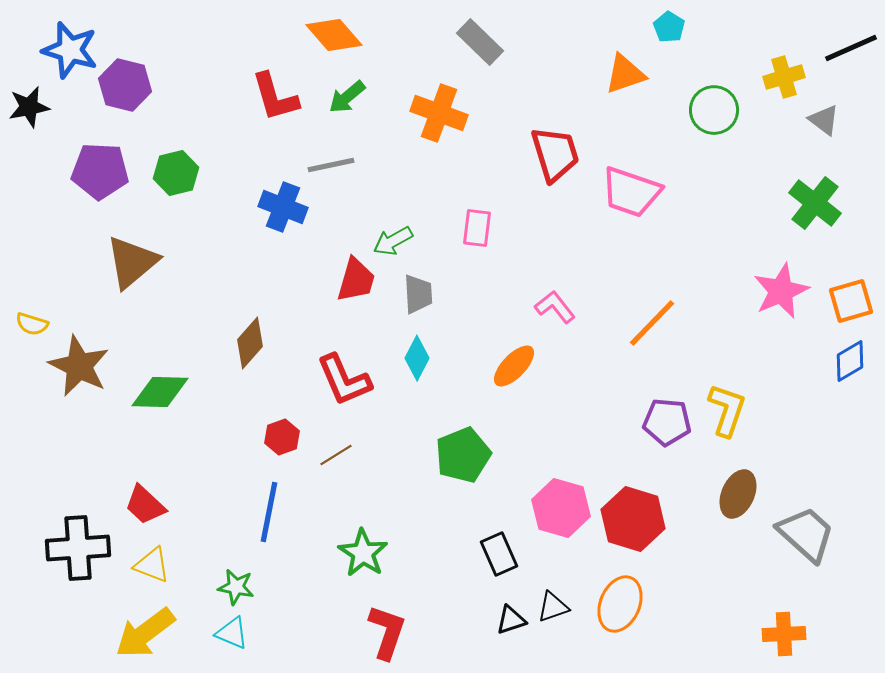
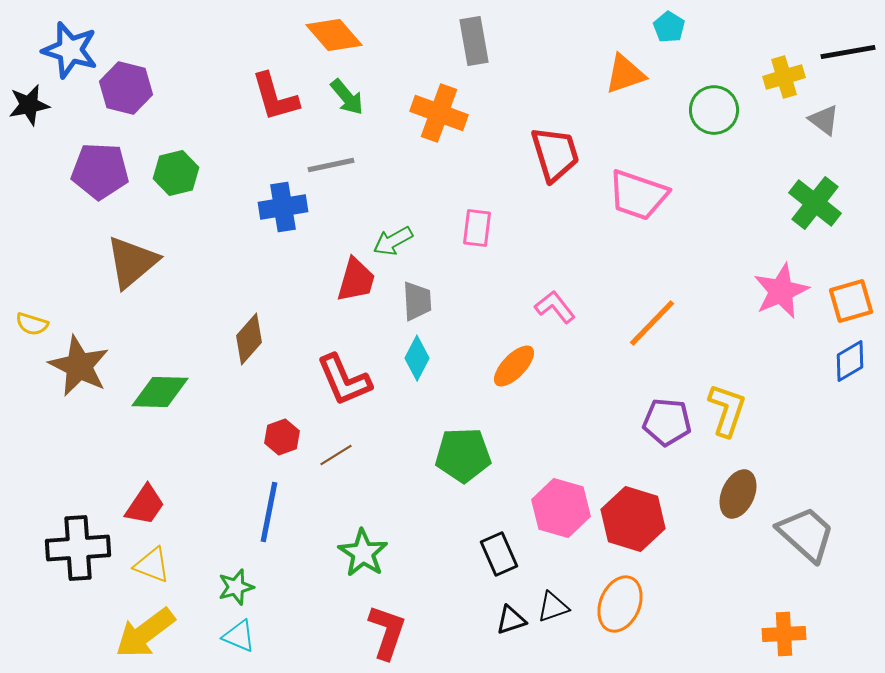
gray rectangle at (480, 42): moved 6 px left, 1 px up; rotated 36 degrees clockwise
black line at (851, 48): moved 3 px left, 4 px down; rotated 14 degrees clockwise
purple hexagon at (125, 85): moved 1 px right, 3 px down
green arrow at (347, 97): rotated 90 degrees counterclockwise
black star at (29, 107): moved 2 px up
pink trapezoid at (631, 192): moved 7 px right, 3 px down
blue cross at (283, 207): rotated 30 degrees counterclockwise
gray trapezoid at (418, 294): moved 1 px left, 7 px down
brown diamond at (250, 343): moved 1 px left, 4 px up
green pentagon at (463, 455): rotated 20 degrees clockwise
red trapezoid at (145, 505): rotated 99 degrees counterclockwise
green star at (236, 587): rotated 27 degrees counterclockwise
cyan triangle at (232, 633): moved 7 px right, 3 px down
